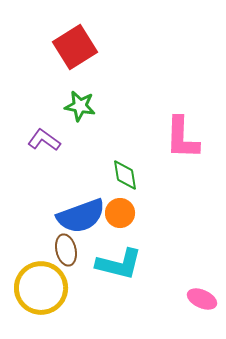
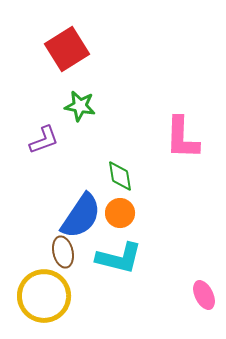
red square: moved 8 px left, 2 px down
purple L-shape: rotated 124 degrees clockwise
green diamond: moved 5 px left, 1 px down
blue semicircle: rotated 36 degrees counterclockwise
brown ellipse: moved 3 px left, 2 px down
cyan L-shape: moved 6 px up
yellow circle: moved 3 px right, 8 px down
pink ellipse: moved 2 px right, 4 px up; rotated 40 degrees clockwise
